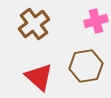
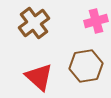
brown cross: moved 1 px up
